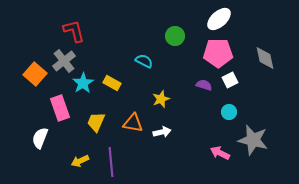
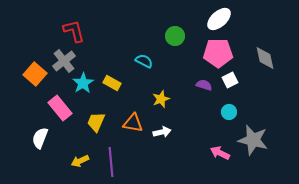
pink rectangle: rotated 20 degrees counterclockwise
